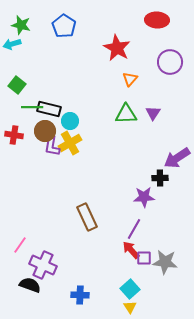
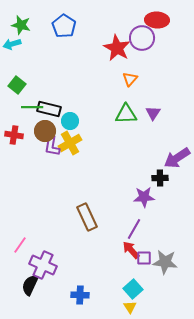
purple circle: moved 28 px left, 24 px up
black semicircle: rotated 85 degrees counterclockwise
cyan square: moved 3 px right
